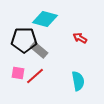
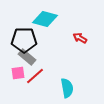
gray rectangle: moved 12 px left, 7 px down
pink square: rotated 16 degrees counterclockwise
cyan semicircle: moved 11 px left, 7 px down
